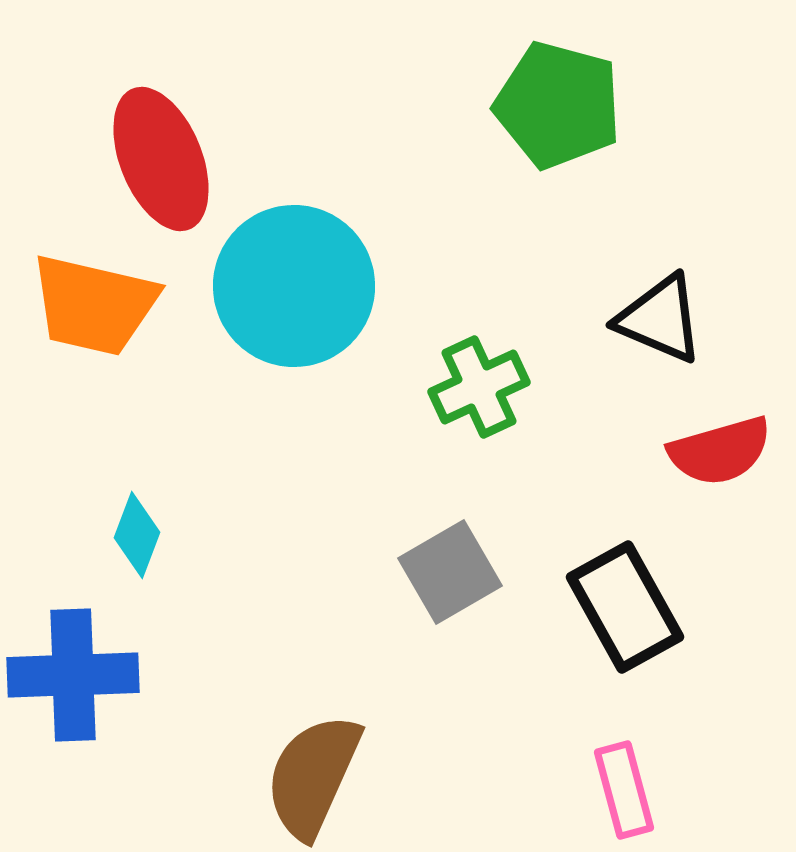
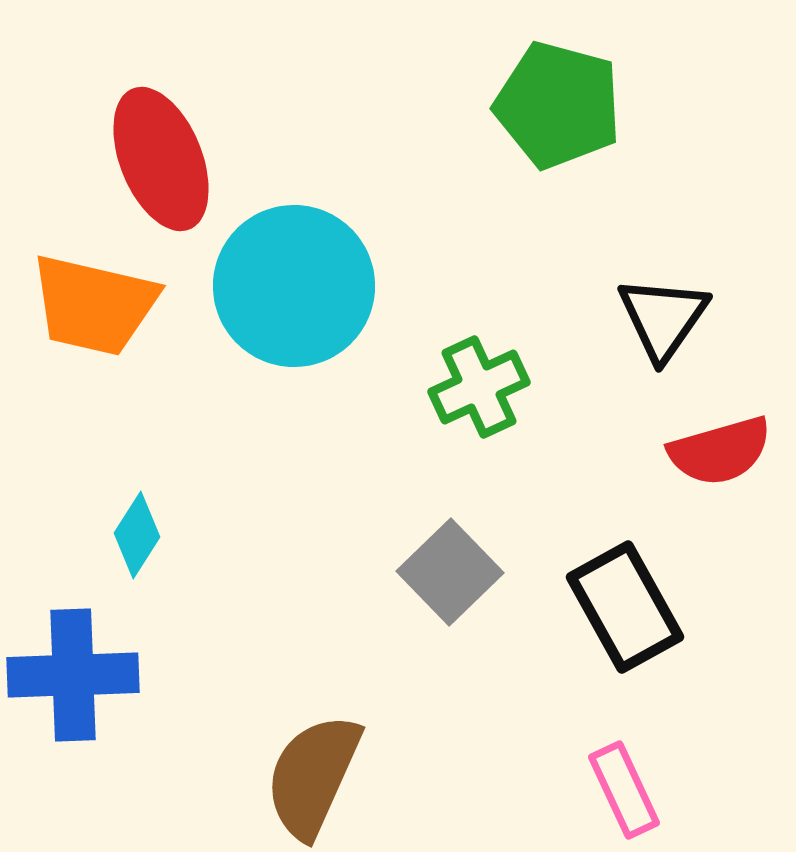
black triangle: moved 3 px right, 1 px up; rotated 42 degrees clockwise
cyan diamond: rotated 12 degrees clockwise
gray square: rotated 14 degrees counterclockwise
pink rectangle: rotated 10 degrees counterclockwise
